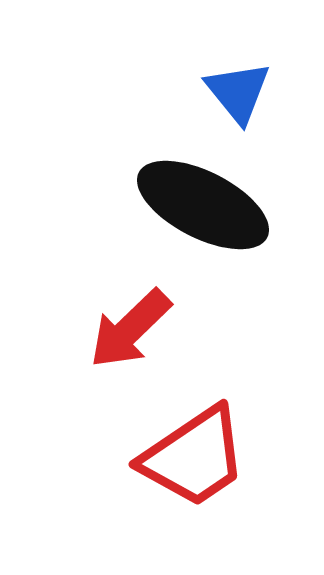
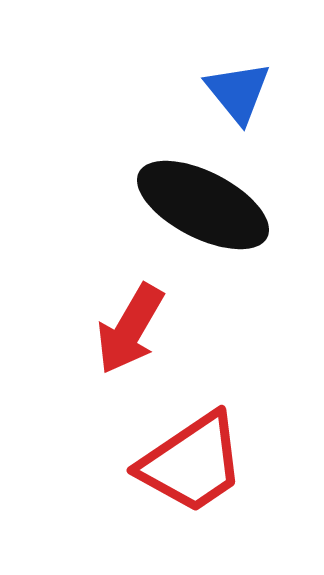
red arrow: rotated 16 degrees counterclockwise
red trapezoid: moved 2 px left, 6 px down
